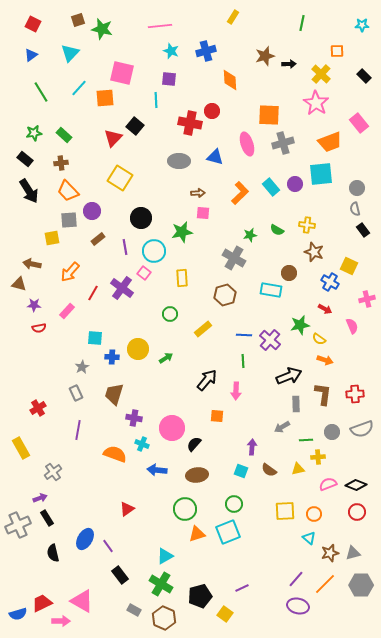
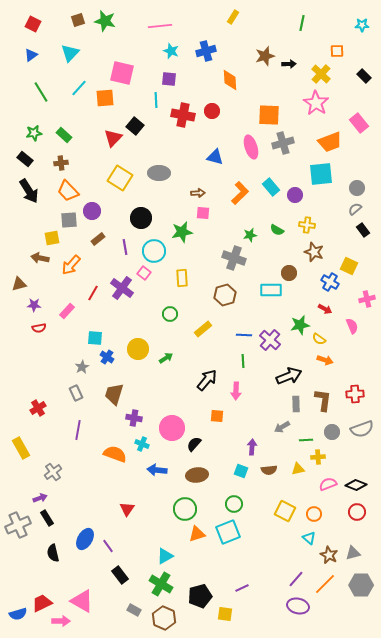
green star at (102, 29): moved 3 px right, 8 px up
red cross at (190, 123): moved 7 px left, 8 px up
pink ellipse at (247, 144): moved 4 px right, 3 px down
gray ellipse at (179, 161): moved 20 px left, 12 px down
purple circle at (295, 184): moved 11 px down
gray semicircle at (355, 209): rotated 64 degrees clockwise
gray cross at (234, 258): rotated 10 degrees counterclockwise
brown arrow at (32, 264): moved 8 px right, 6 px up
orange arrow at (70, 272): moved 1 px right, 7 px up
brown triangle at (19, 284): rotated 28 degrees counterclockwise
cyan rectangle at (271, 290): rotated 10 degrees counterclockwise
blue cross at (112, 357): moved 5 px left; rotated 32 degrees clockwise
brown L-shape at (323, 394): moved 6 px down
brown semicircle at (269, 470): rotated 42 degrees counterclockwise
red triangle at (127, 509): rotated 21 degrees counterclockwise
yellow square at (285, 511): rotated 30 degrees clockwise
brown star at (330, 553): moved 1 px left, 2 px down; rotated 30 degrees counterclockwise
yellow square at (225, 614): rotated 28 degrees counterclockwise
